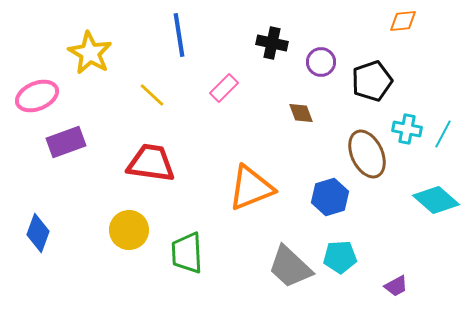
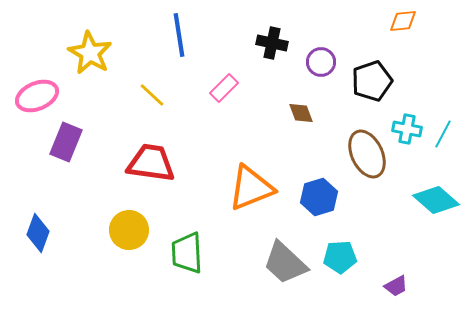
purple rectangle: rotated 48 degrees counterclockwise
blue hexagon: moved 11 px left
gray trapezoid: moved 5 px left, 4 px up
